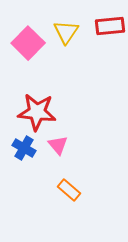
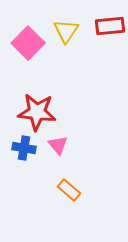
yellow triangle: moved 1 px up
blue cross: rotated 20 degrees counterclockwise
